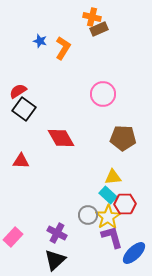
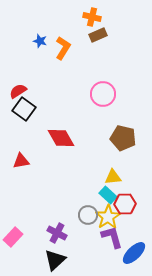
brown rectangle: moved 1 px left, 6 px down
brown pentagon: rotated 10 degrees clockwise
red triangle: rotated 12 degrees counterclockwise
